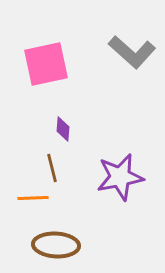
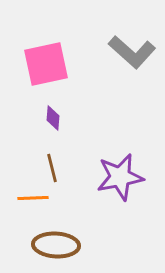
purple diamond: moved 10 px left, 11 px up
